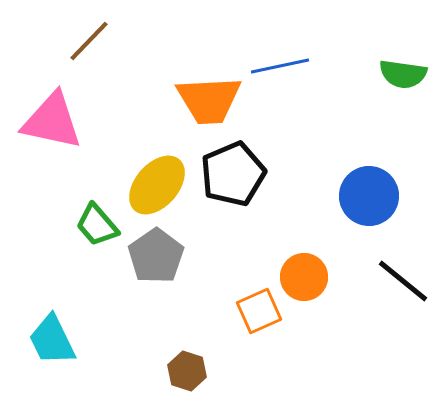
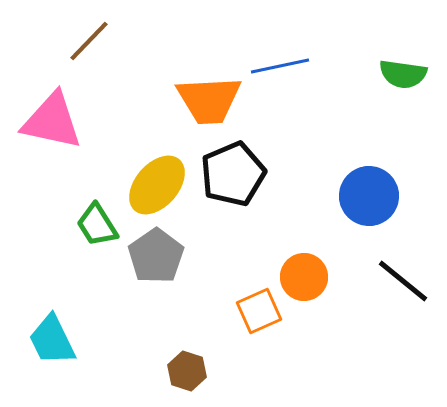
green trapezoid: rotated 9 degrees clockwise
